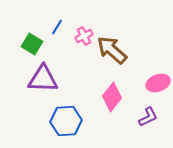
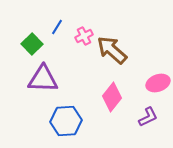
green square: rotated 15 degrees clockwise
